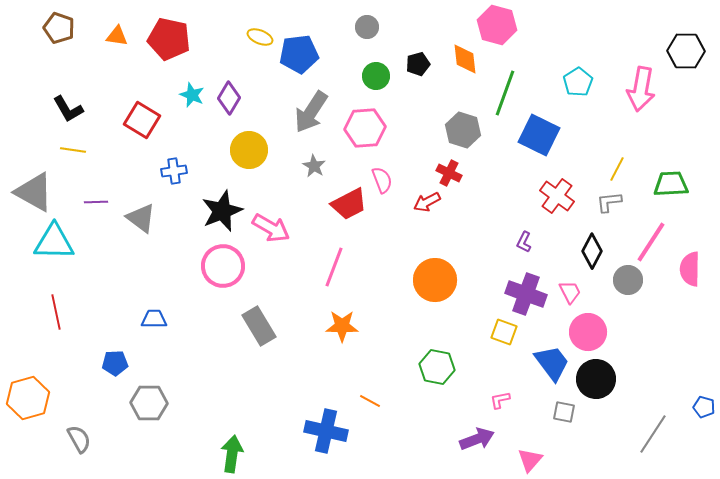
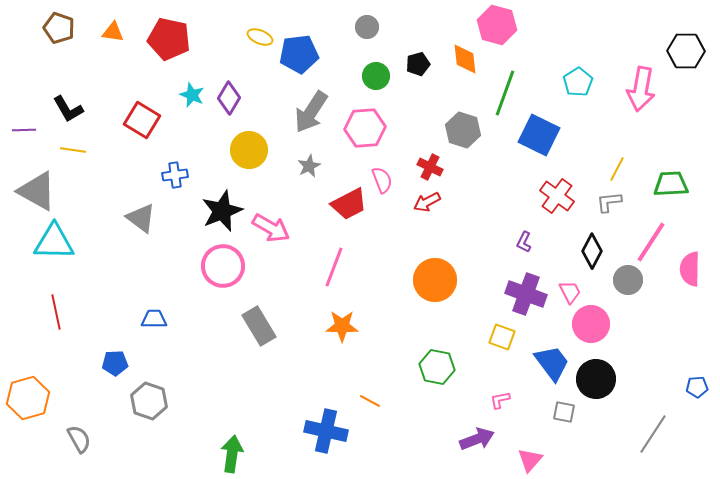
orange triangle at (117, 36): moved 4 px left, 4 px up
gray star at (314, 166): moved 5 px left; rotated 15 degrees clockwise
blue cross at (174, 171): moved 1 px right, 4 px down
red cross at (449, 173): moved 19 px left, 6 px up
gray triangle at (34, 192): moved 3 px right, 1 px up
purple line at (96, 202): moved 72 px left, 72 px up
yellow square at (504, 332): moved 2 px left, 5 px down
pink circle at (588, 332): moved 3 px right, 8 px up
gray hexagon at (149, 403): moved 2 px up; rotated 18 degrees clockwise
blue pentagon at (704, 407): moved 7 px left, 20 px up; rotated 20 degrees counterclockwise
